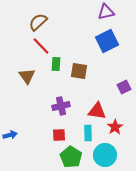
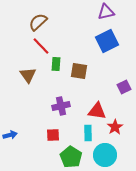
brown triangle: moved 1 px right, 1 px up
red square: moved 6 px left
